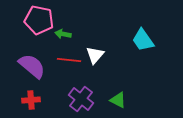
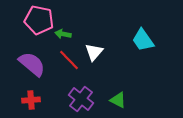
white triangle: moved 1 px left, 3 px up
red line: rotated 40 degrees clockwise
purple semicircle: moved 2 px up
